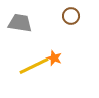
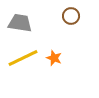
yellow line: moved 11 px left, 8 px up
